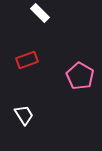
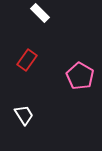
red rectangle: rotated 35 degrees counterclockwise
